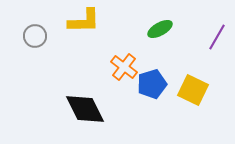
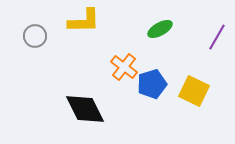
yellow square: moved 1 px right, 1 px down
